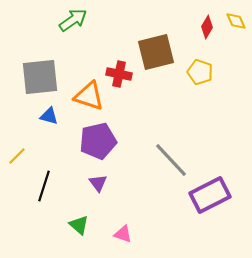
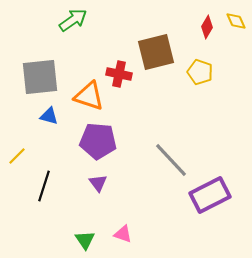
purple pentagon: rotated 18 degrees clockwise
green triangle: moved 6 px right, 15 px down; rotated 15 degrees clockwise
